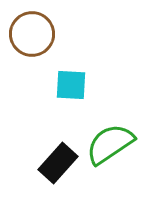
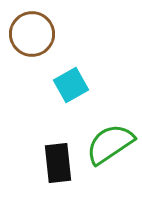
cyan square: rotated 32 degrees counterclockwise
black rectangle: rotated 48 degrees counterclockwise
